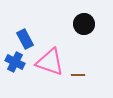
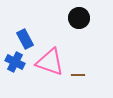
black circle: moved 5 px left, 6 px up
